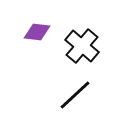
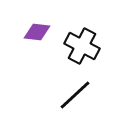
black cross: rotated 12 degrees counterclockwise
